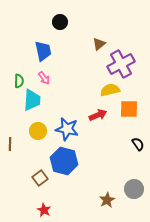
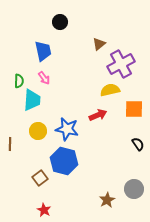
orange square: moved 5 px right
